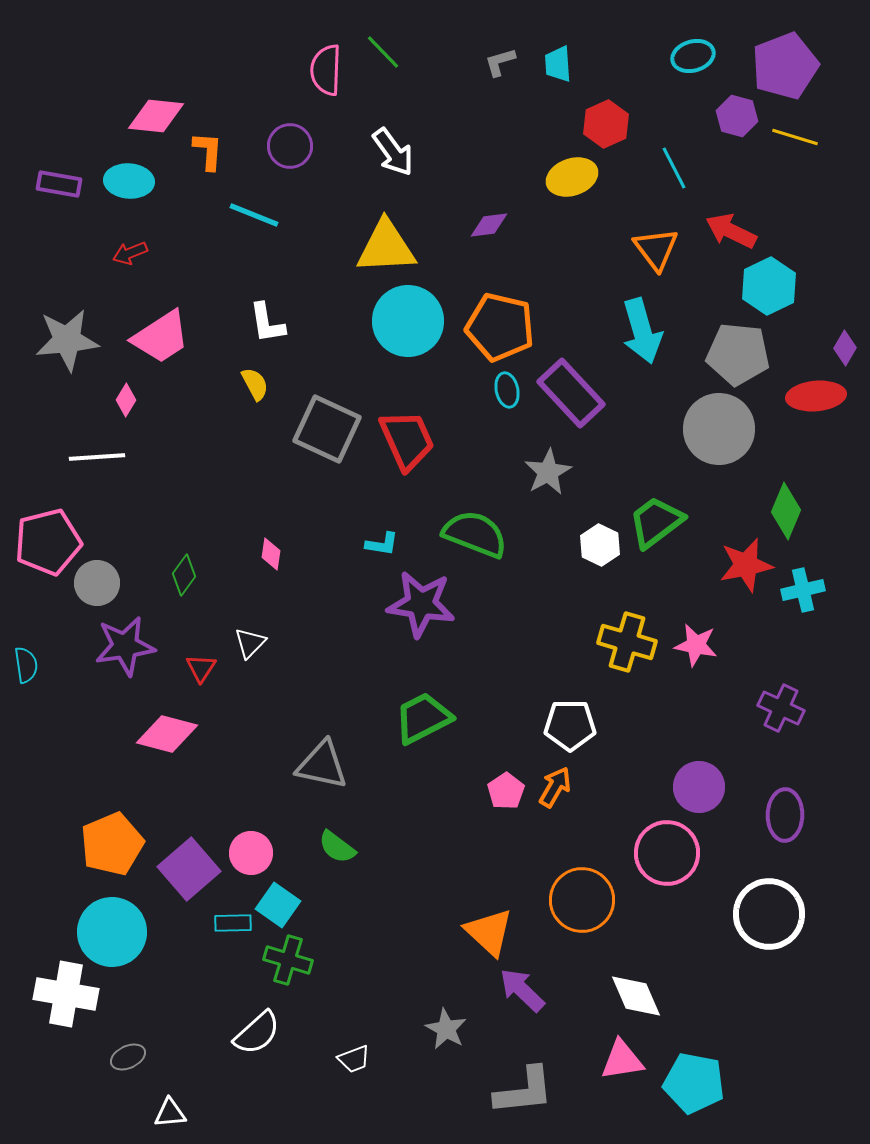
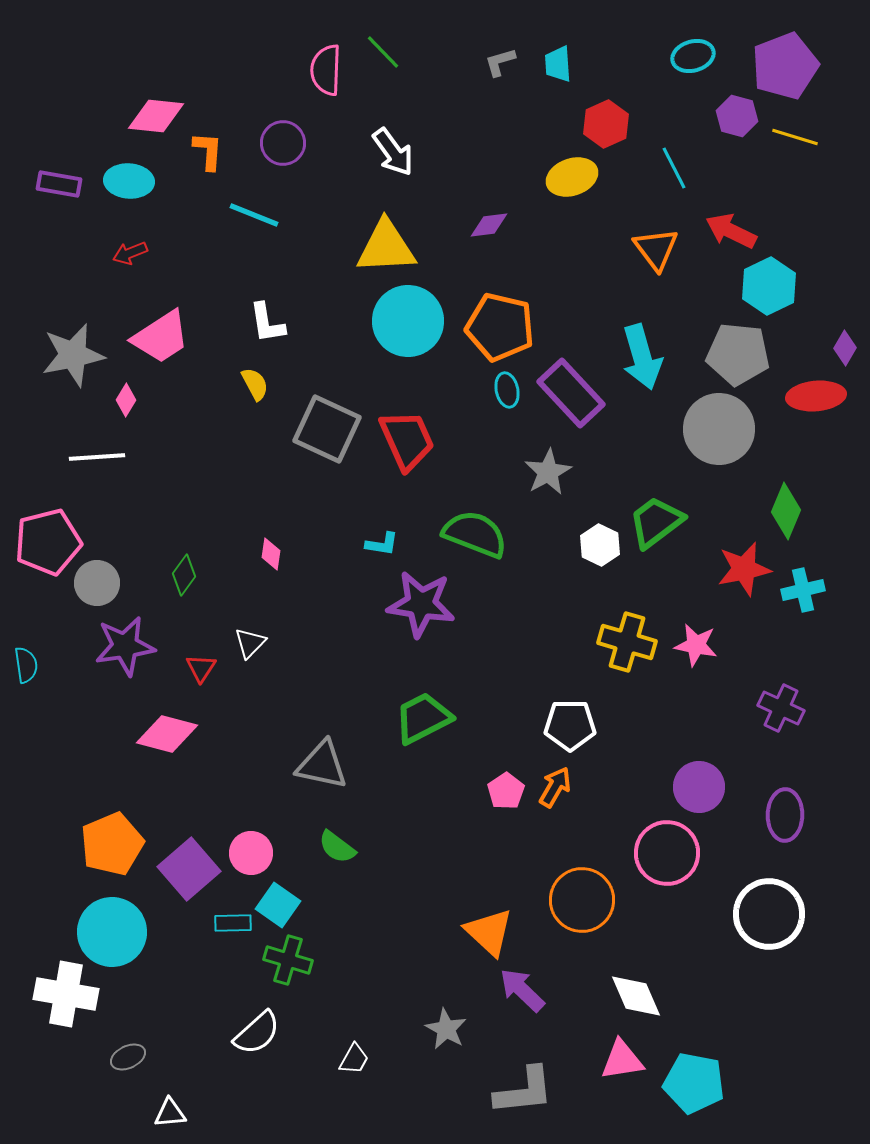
purple circle at (290, 146): moved 7 px left, 3 px up
cyan arrow at (642, 331): moved 26 px down
gray star at (67, 340): moved 6 px right, 15 px down; rotated 6 degrees counterclockwise
red star at (746, 565): moved 2 px left, 4 px down
white trapezoid at (354, 1059): rotated 40 degrees counterclockwise
